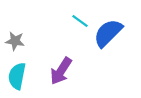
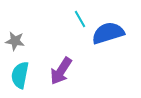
cyan line: moved 2 px up; rotated 24 degrees clockwise
blue semicircle: rotated 28 degrees clockwise
cyan semicircle: moved 3 px right, 1 px up
